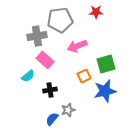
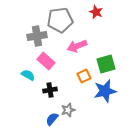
red star: rotated 24 degrees clockwise
pink rectangle: moved 1 px right, 1 px down
cyan semicircle: moved 1 px up; rotated 112 degrees counterclockwise
